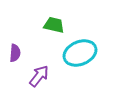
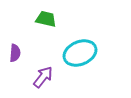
green trapezoid: moved 8 px left, 6 px up
purple arrow: moved 4 px right, 1 px down
